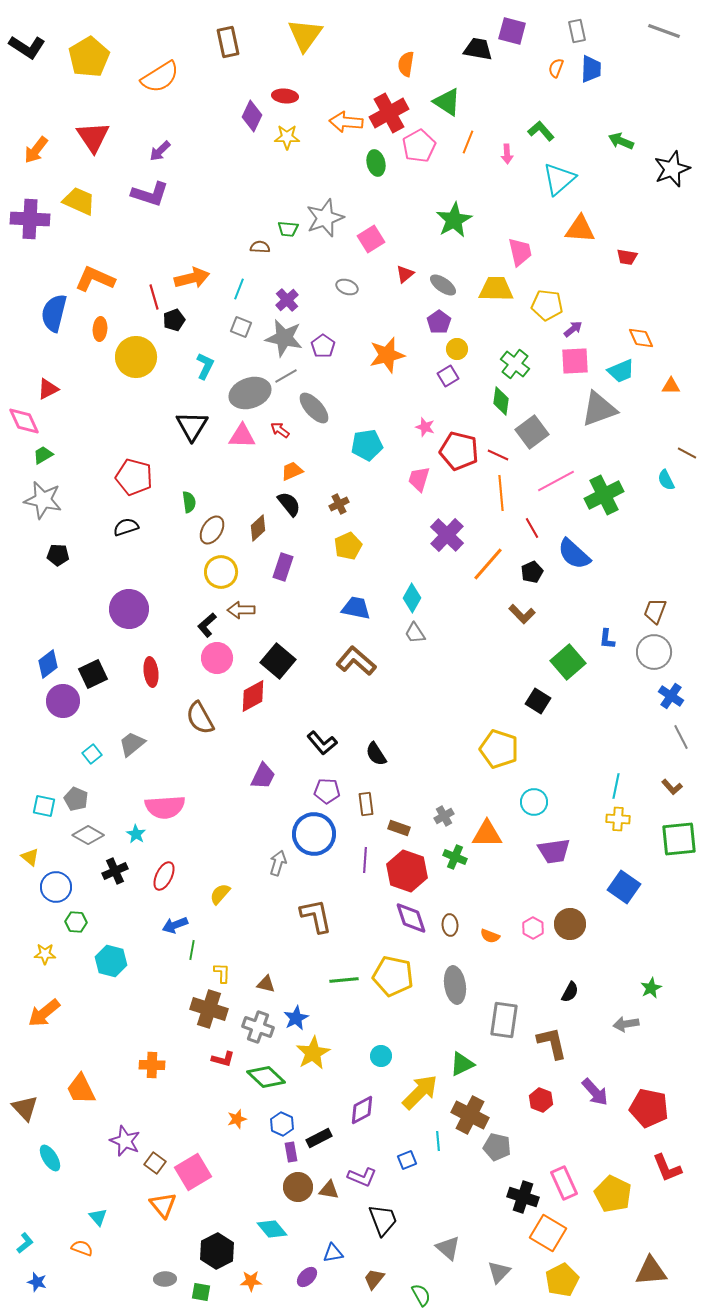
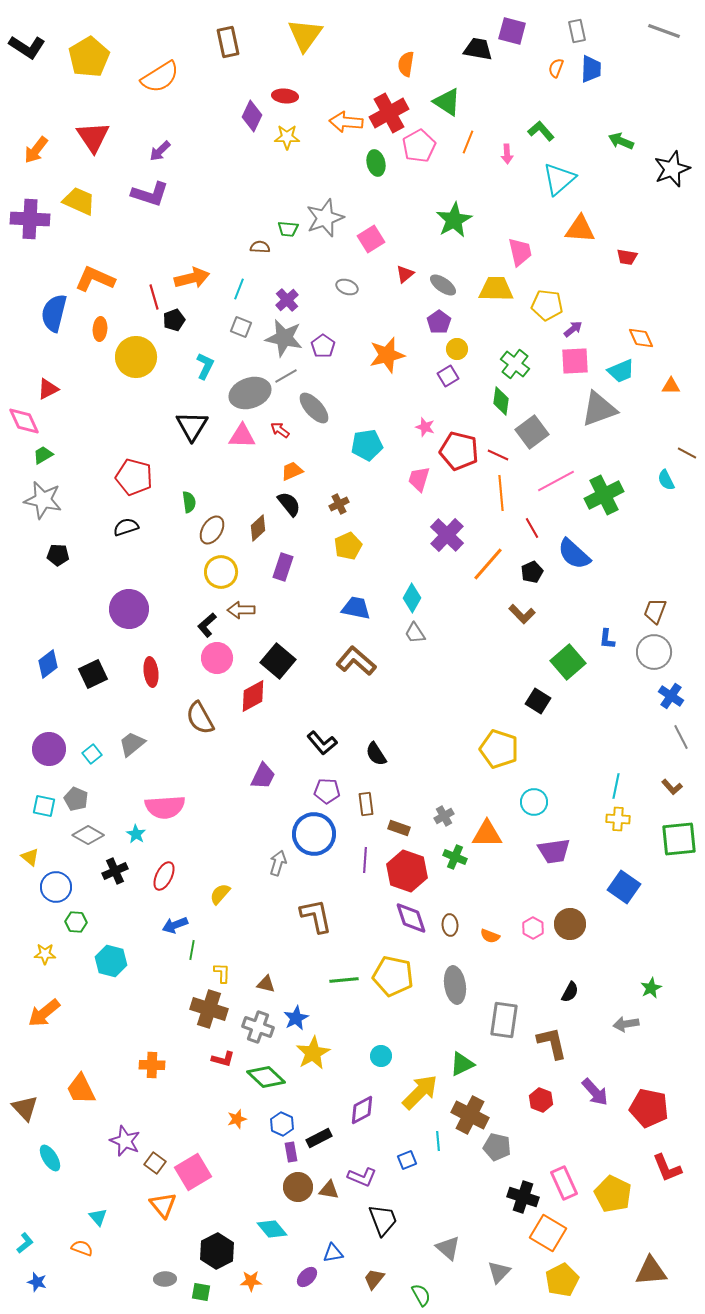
purple circle at (63, 701): moved 14 px left, 48 px down
